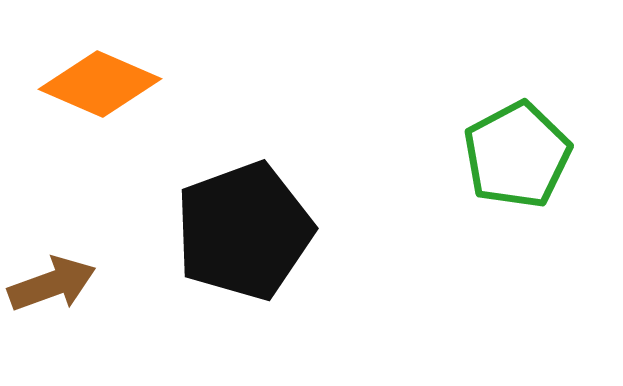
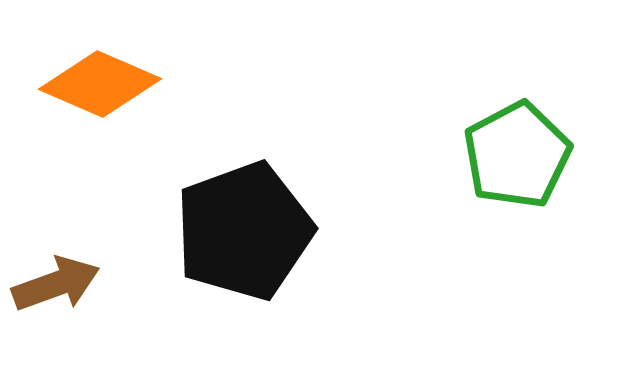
brown arrow: moved 4 px right
